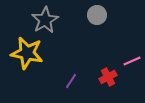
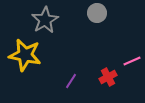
gray circle: moved 2 px up
yellow star: moved 2 px left, 2 px down
